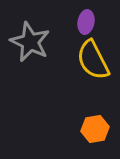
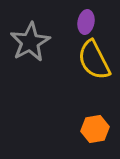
gray star: rotated 18 degrees clockwise
yellow semicircle: moved 1 px right
